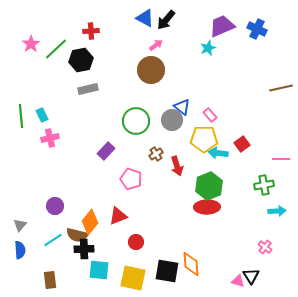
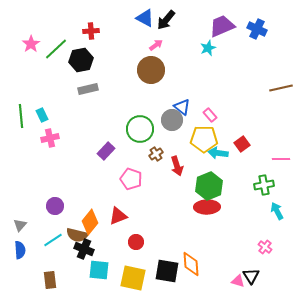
green circle at (136, 121): moved 4 px right, 8 px down
cyan arrow at (277, 211): rotated 114 degrees counterclockwise
black cross at (84, 249): rotated 24 degrees clockwise
